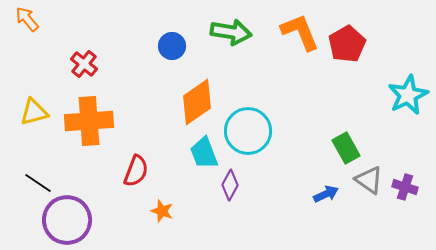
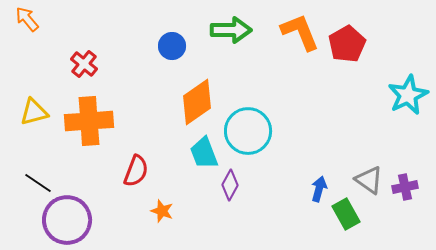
green arrow: moved 2 px up; rotated 9 degrees counterclockwise
green rectangle: moved 66 px down
purple cross: rotated 30 degrees counterclockwise
blue arrow: moved 7 px left, 5 px up; rotated 50 degrees counterclockwise
